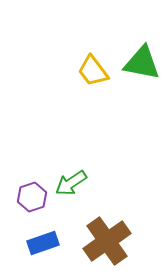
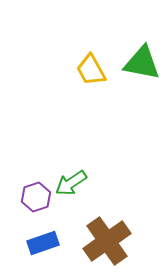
yellow trapezoid: moved 2 px left, 1 px up; rotated 8 degrees clockwise
purple hexagon: moved 4 px right
